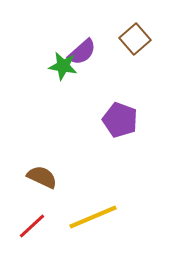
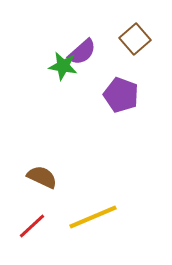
purple pentagon: moved 1 px right, 25 px up
